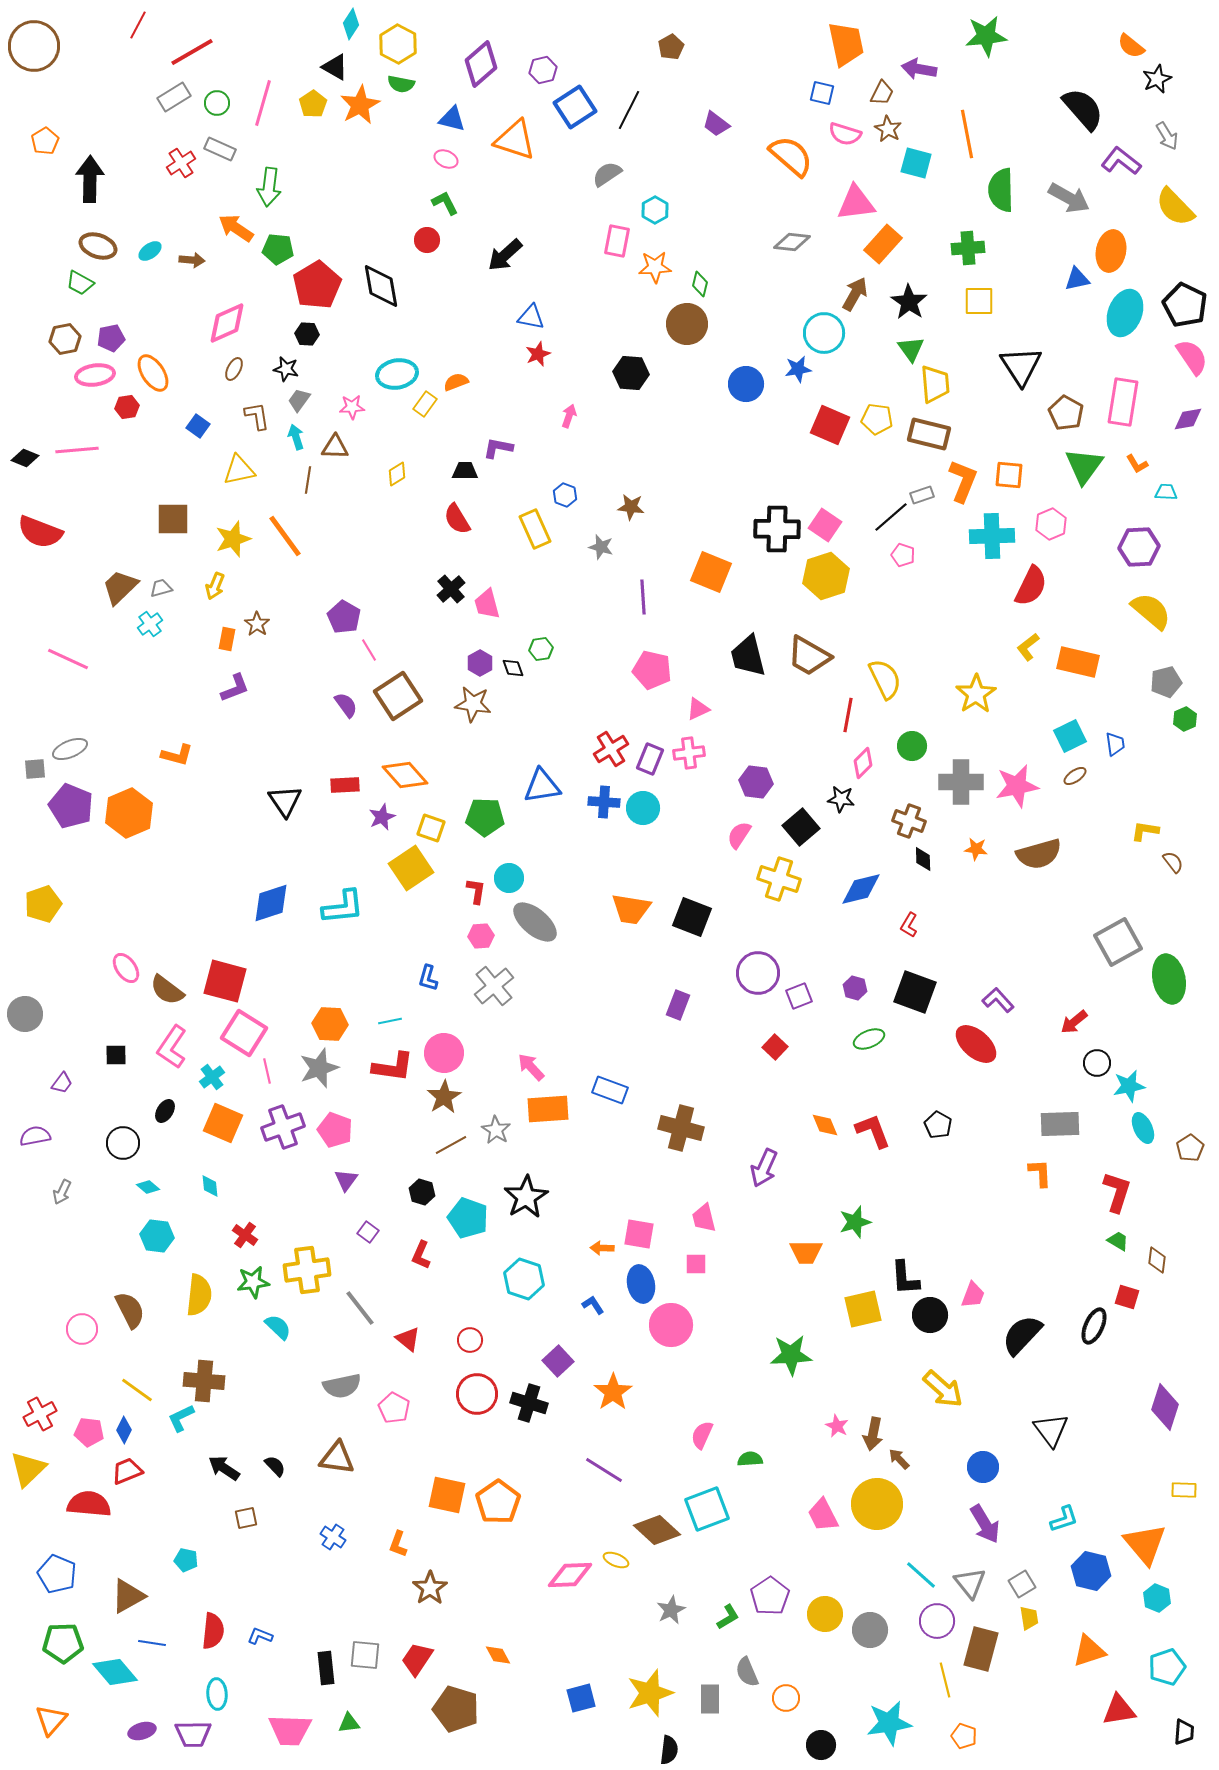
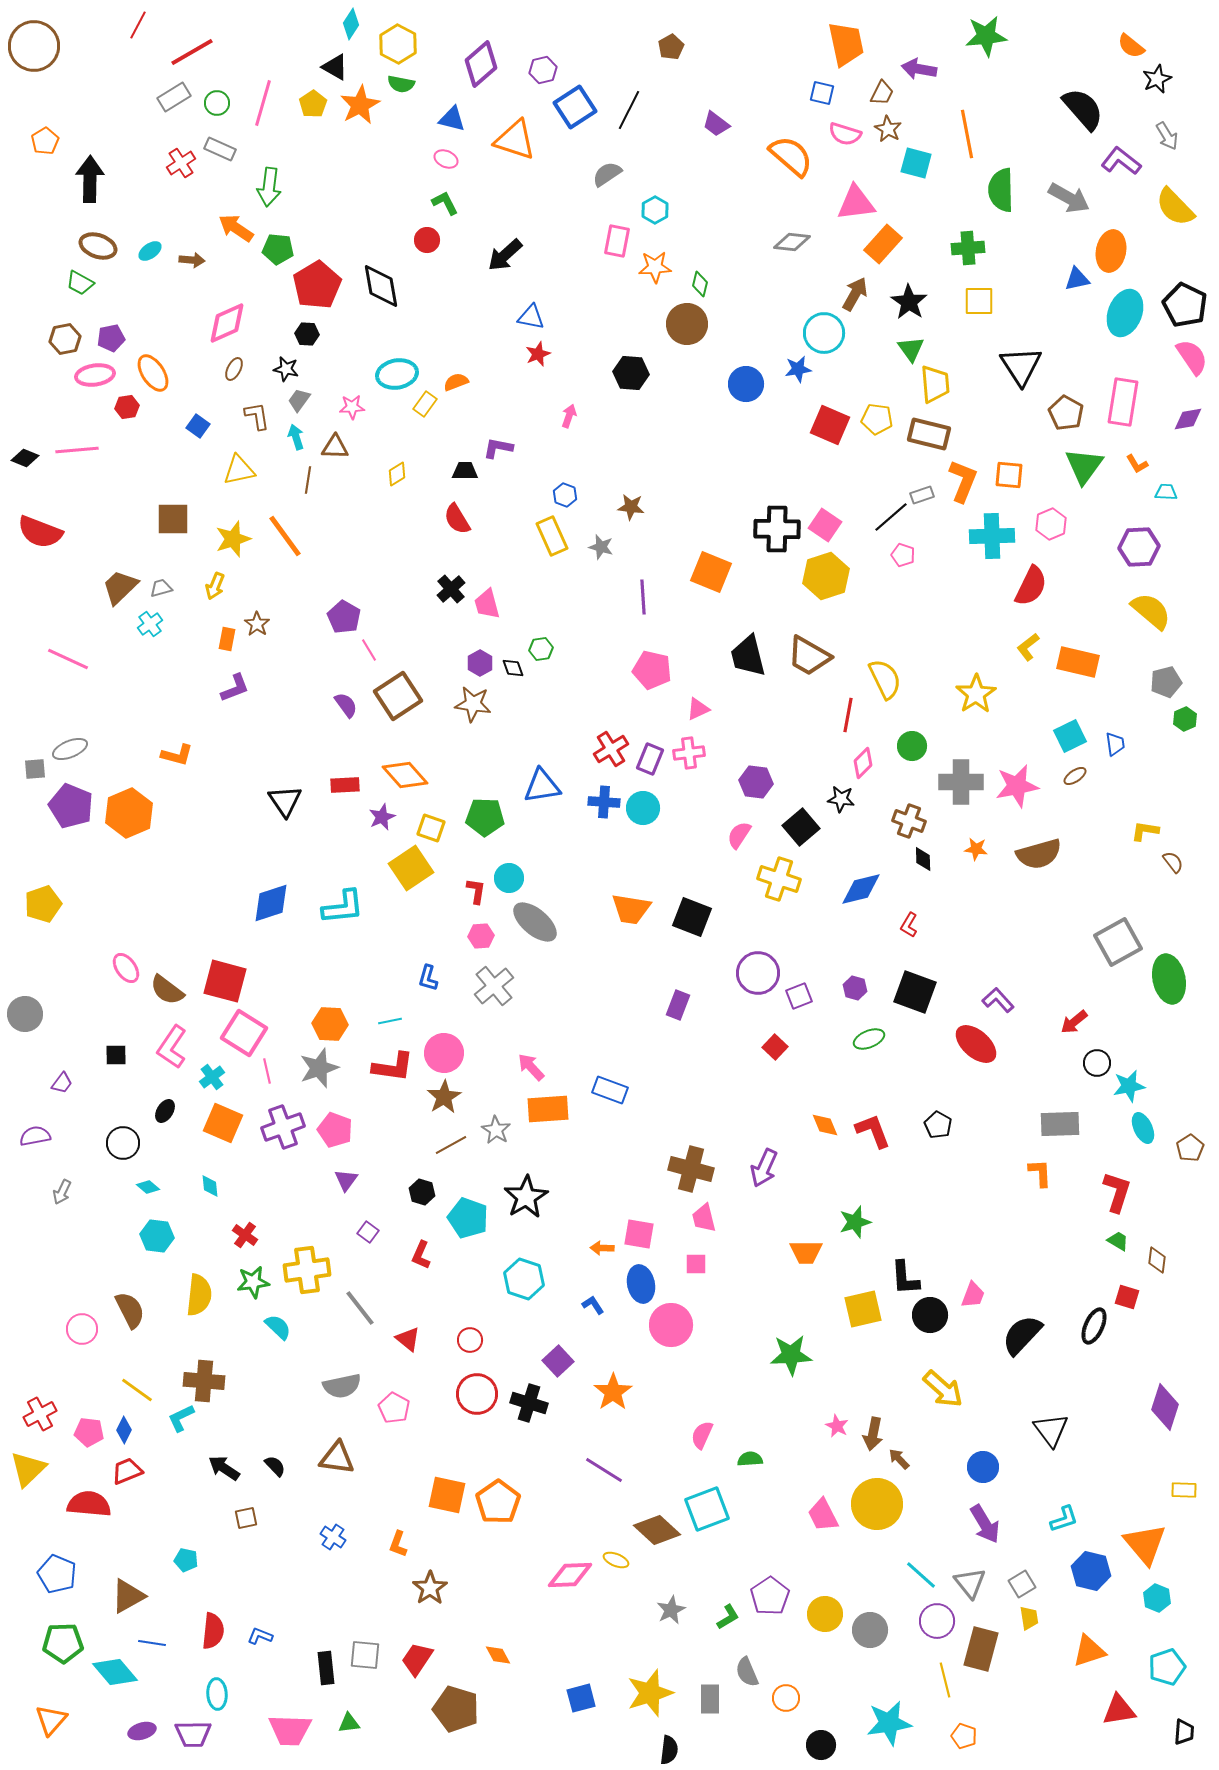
yellow rectangle at (535, 529): moved 17 px right, 7 px down
brown cross at (681, 1128): moved 10 px right, 41 px down
